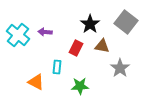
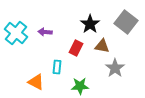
cyan cross: moved 2 px left, 2 px up
gray star: moved 5 px left
